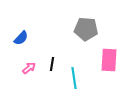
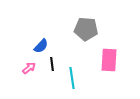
blue semicircle: moved 20 px right, 8 px down
black line: rotated 16 degrees counterclockwise
cyan line: moved 2 px left
